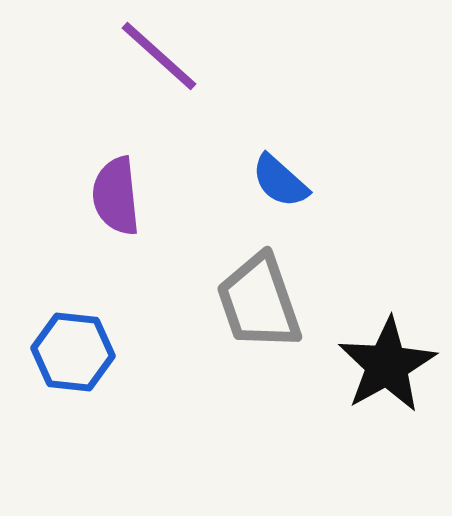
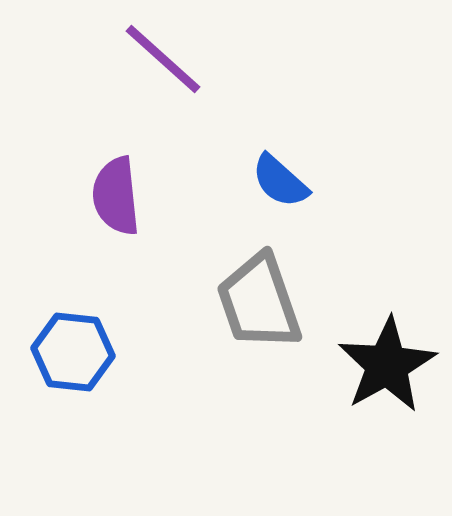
purple line: moved 4 px right, 3 px down
